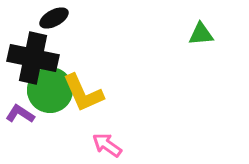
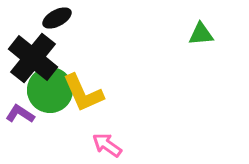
black ellipse: moved 3 px right
black cross: rotated 27 degrees clockwise
